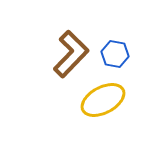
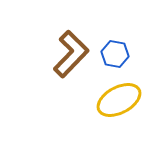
yellow ellipse: moved 16 px right
